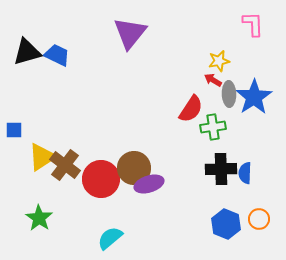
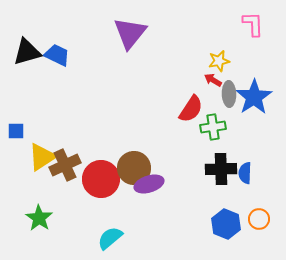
blue square: moved 2 px right, 1 px down
brown cross: rotated 28 degrees clockwise
